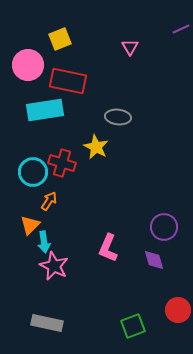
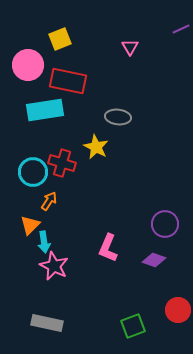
purple circle: moved 1 px right, 3 px up
purple diamond: rotated 55 degrees counterclockwise
